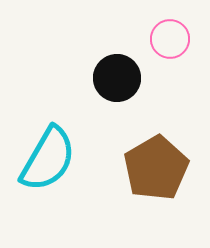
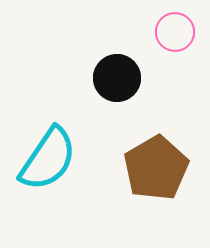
pink circle: moved 5 px right, 7 px up
cyan semicircle: rotated 4 degrees clockwise
